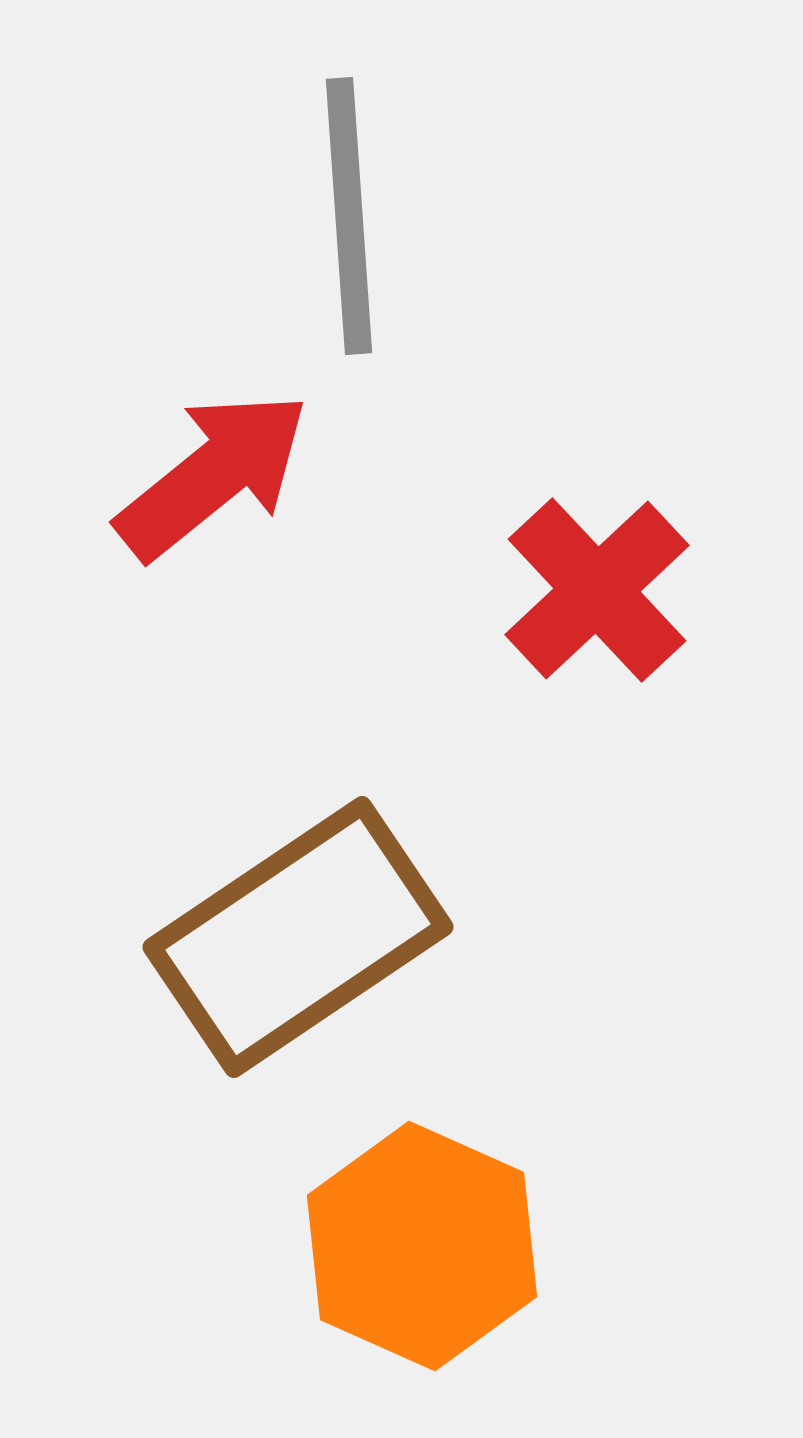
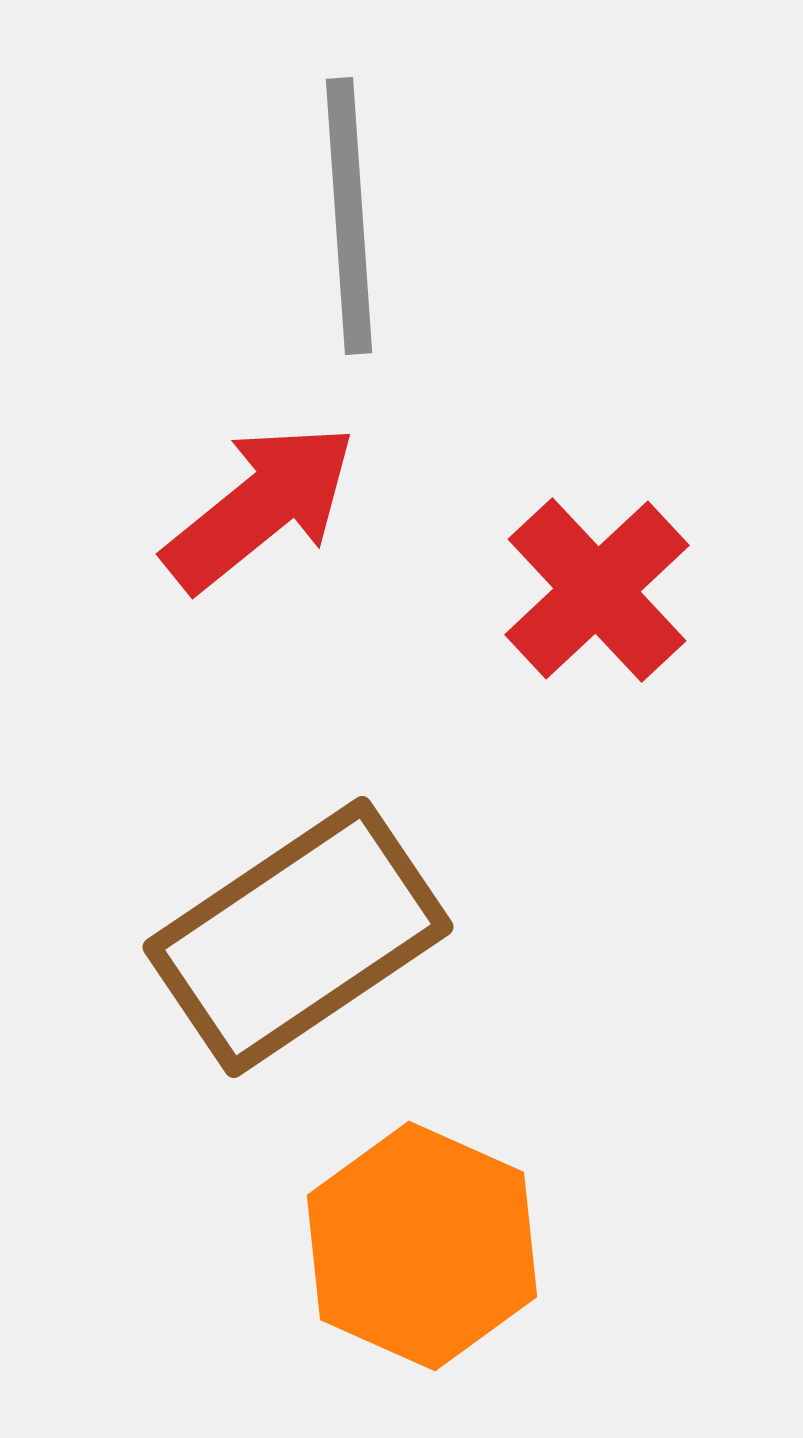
red arrow: moved 47 px right, 32 px down
